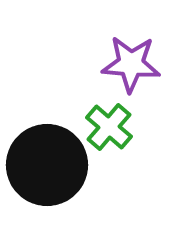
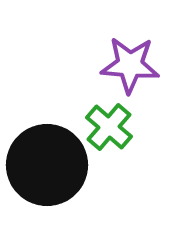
purple star: moved 1 px left, 1 px down
